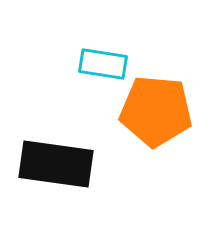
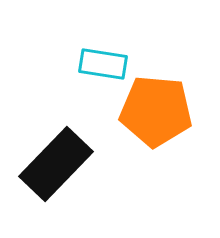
black rectangle: rotated 54 degrees counterclockwise
